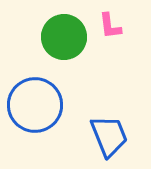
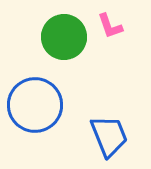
pink L-shape: rotated 12 degrees counterclockwise
